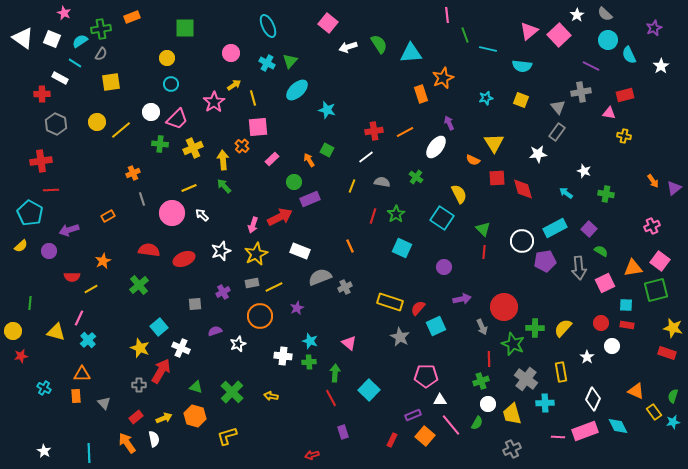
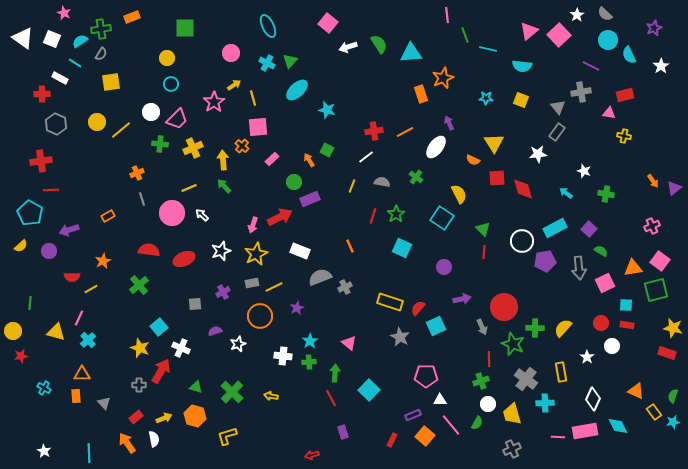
cyan star at (486, 98): rotated 16 degrees clockwise
orange cross at (133, 173): moved 4 px right
cyan star at (310, 341): rotated 21 degrees clockwise
pink rectangle at (585, 431): rotated 10 degrees clockwise
